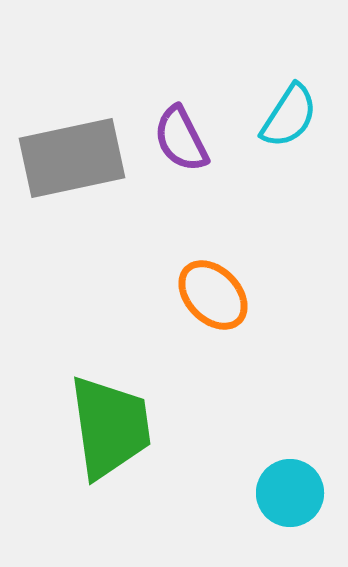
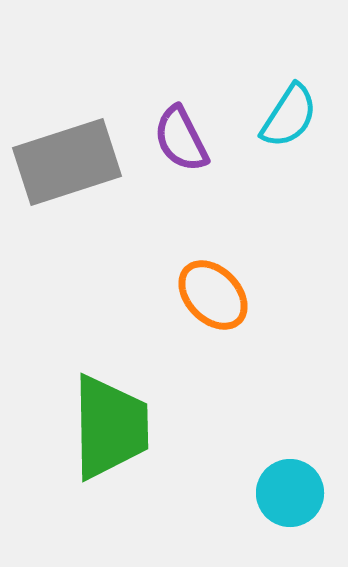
gray rectangle: moved 5 px left, 4 px down; rotated 6 degrees counterclockwise
green trapezoid: rotated 7 degrees clockwise
